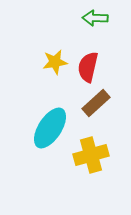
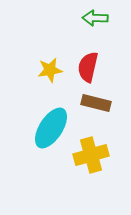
yellow star: moved 5 px left, 8 px down
brown rectangle: rotated 56 degrees clockwise
cyan ellipse: moved 1 px right
